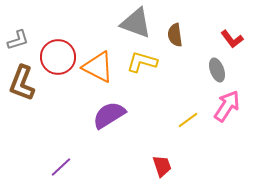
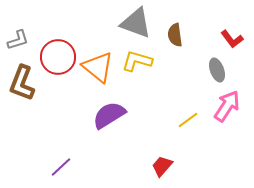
yellow L-shape: moved 5 px left, 1 px up
orange triangle: rotated 12 degrees clockwise
red trapezoid: rotated 120 degrees counterclockwise
